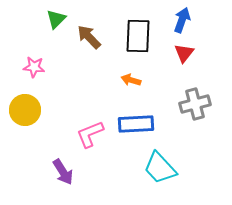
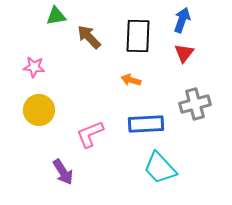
green triangle: moved 3 px up; rotated 35 degrees clockwise
yellow circle: moved 14 px right
blue rectangle: moved 10 px right
